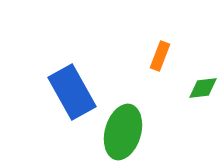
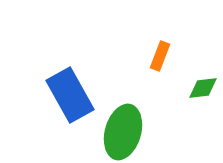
blue rectangle: moved 2 px left, 3 px down
